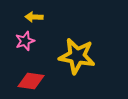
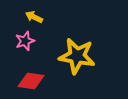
yellow arrow: rotated 24 degrees clockwise
